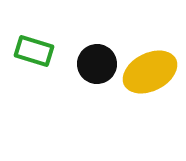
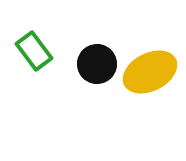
green rectangle: rotated 36 degrees clockwise
